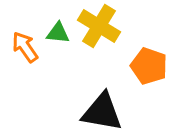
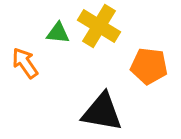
orange arrow: moved 16 px down
orange pentagon: rotated 12 degrees counterclockwise
